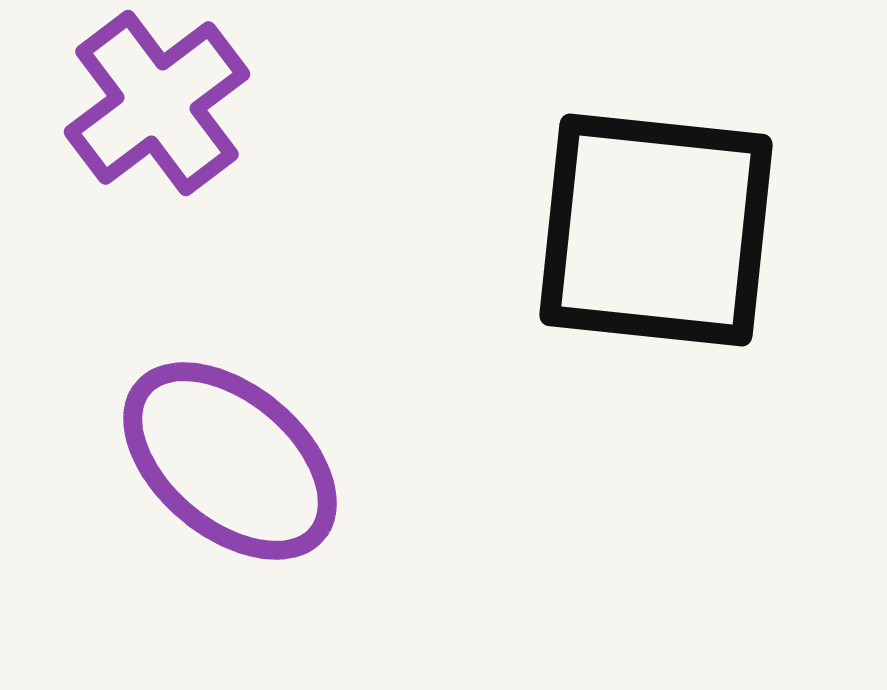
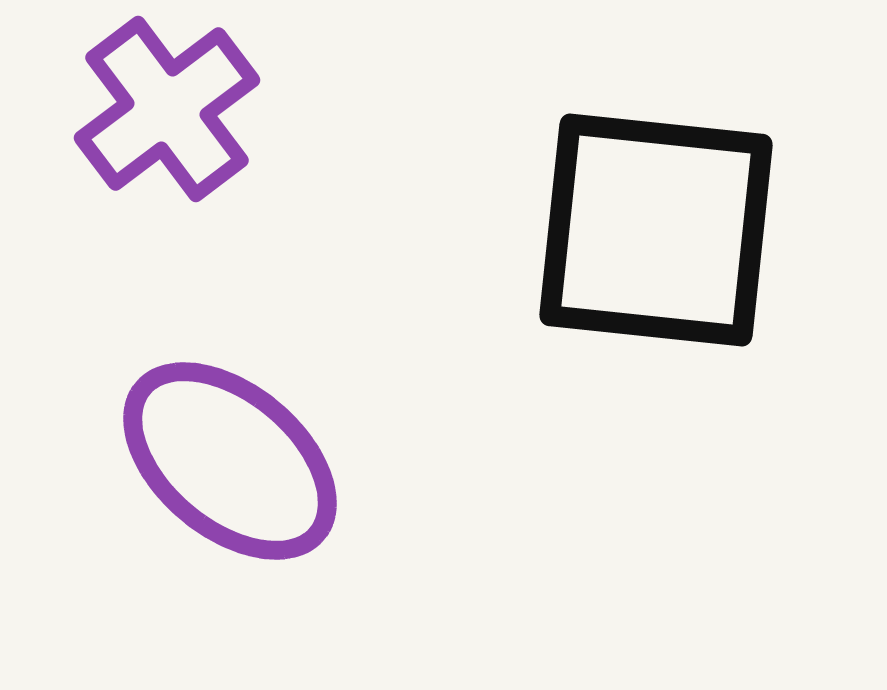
purple cross: moved 10 px right, 6 px down
